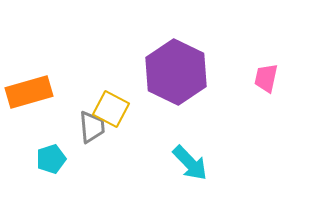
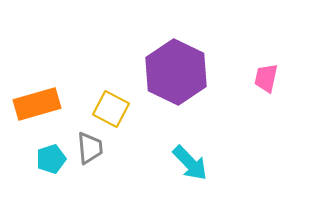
orange rectangle: moved 8 px right, 12 px down
gray trapezoid: moved 2 px left, 21 px down
